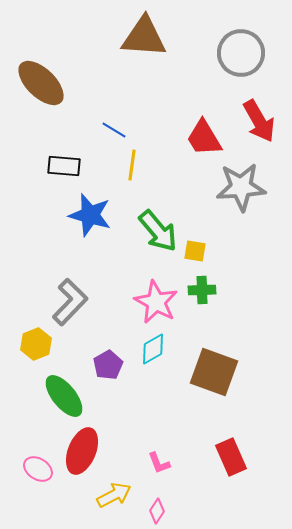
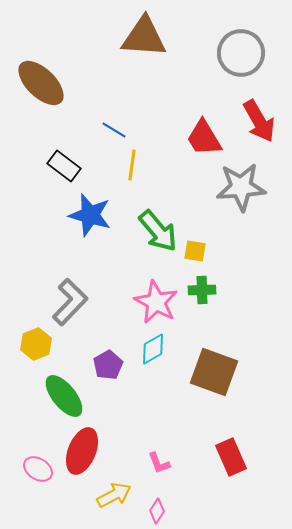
black rectangle: rotated 32 degrees clockwise
